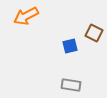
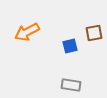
orange arrow: moved 1 px right, 16 px down
brown square: rotated 36 degrees counterclockwise
